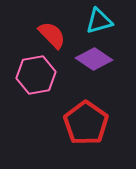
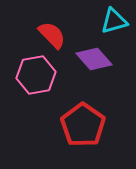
cyan triangle: moved 15 px right
purple diamond: rotated 15 degrees clockwise
red pentagon: moved 3 px left, 2 px down
